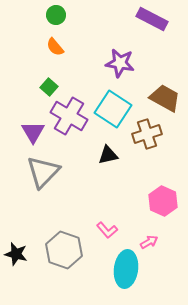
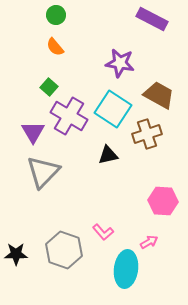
brown trapezoid: moved 6 px left, 3 px up
pink hexagon: rotated 20 degrees counterclockwise
pink L-shape: moved 4 px left, 2 px down
black star: rotated 15 degrees counterclockwise
